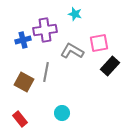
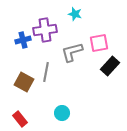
gray L-shape: moved 1 px down; rotated 45 degrees counterclockwise
